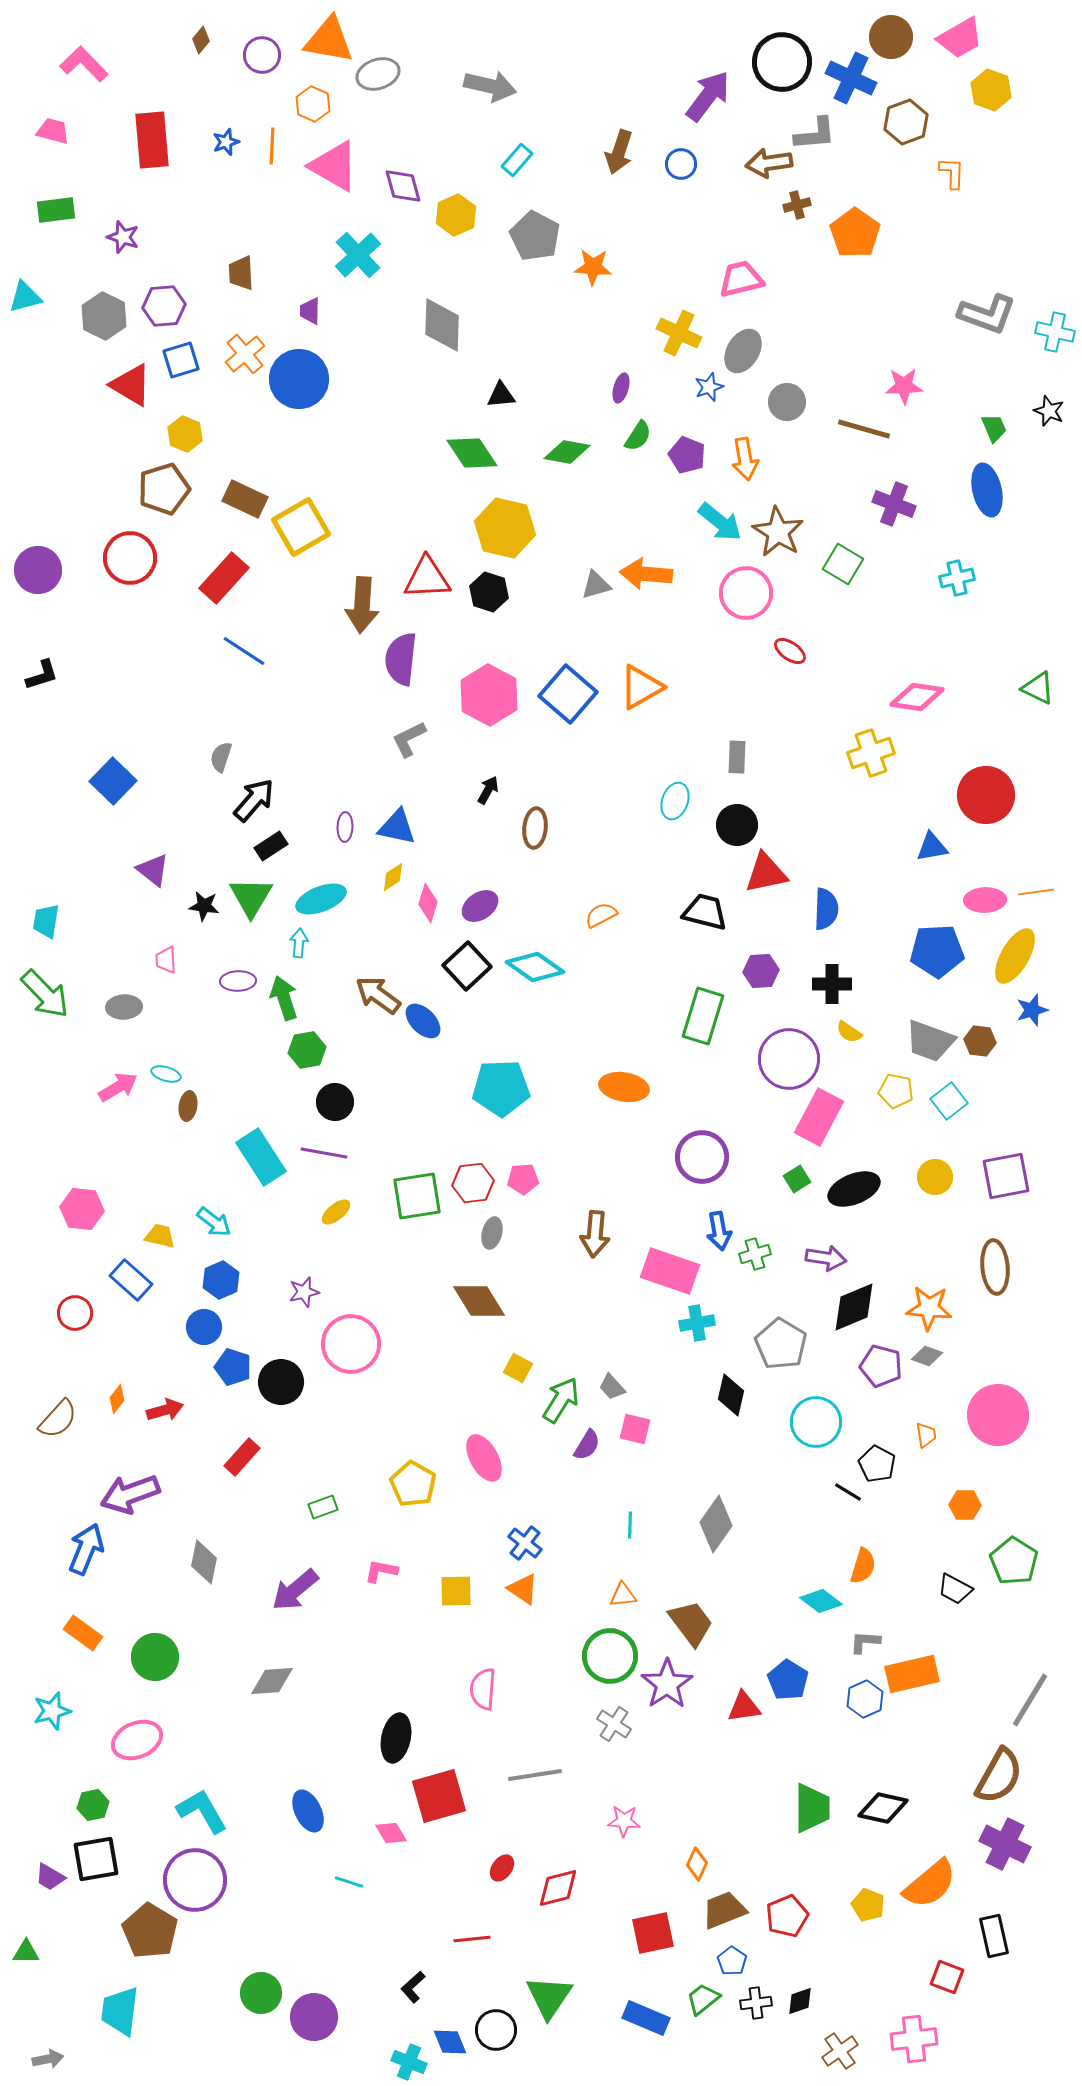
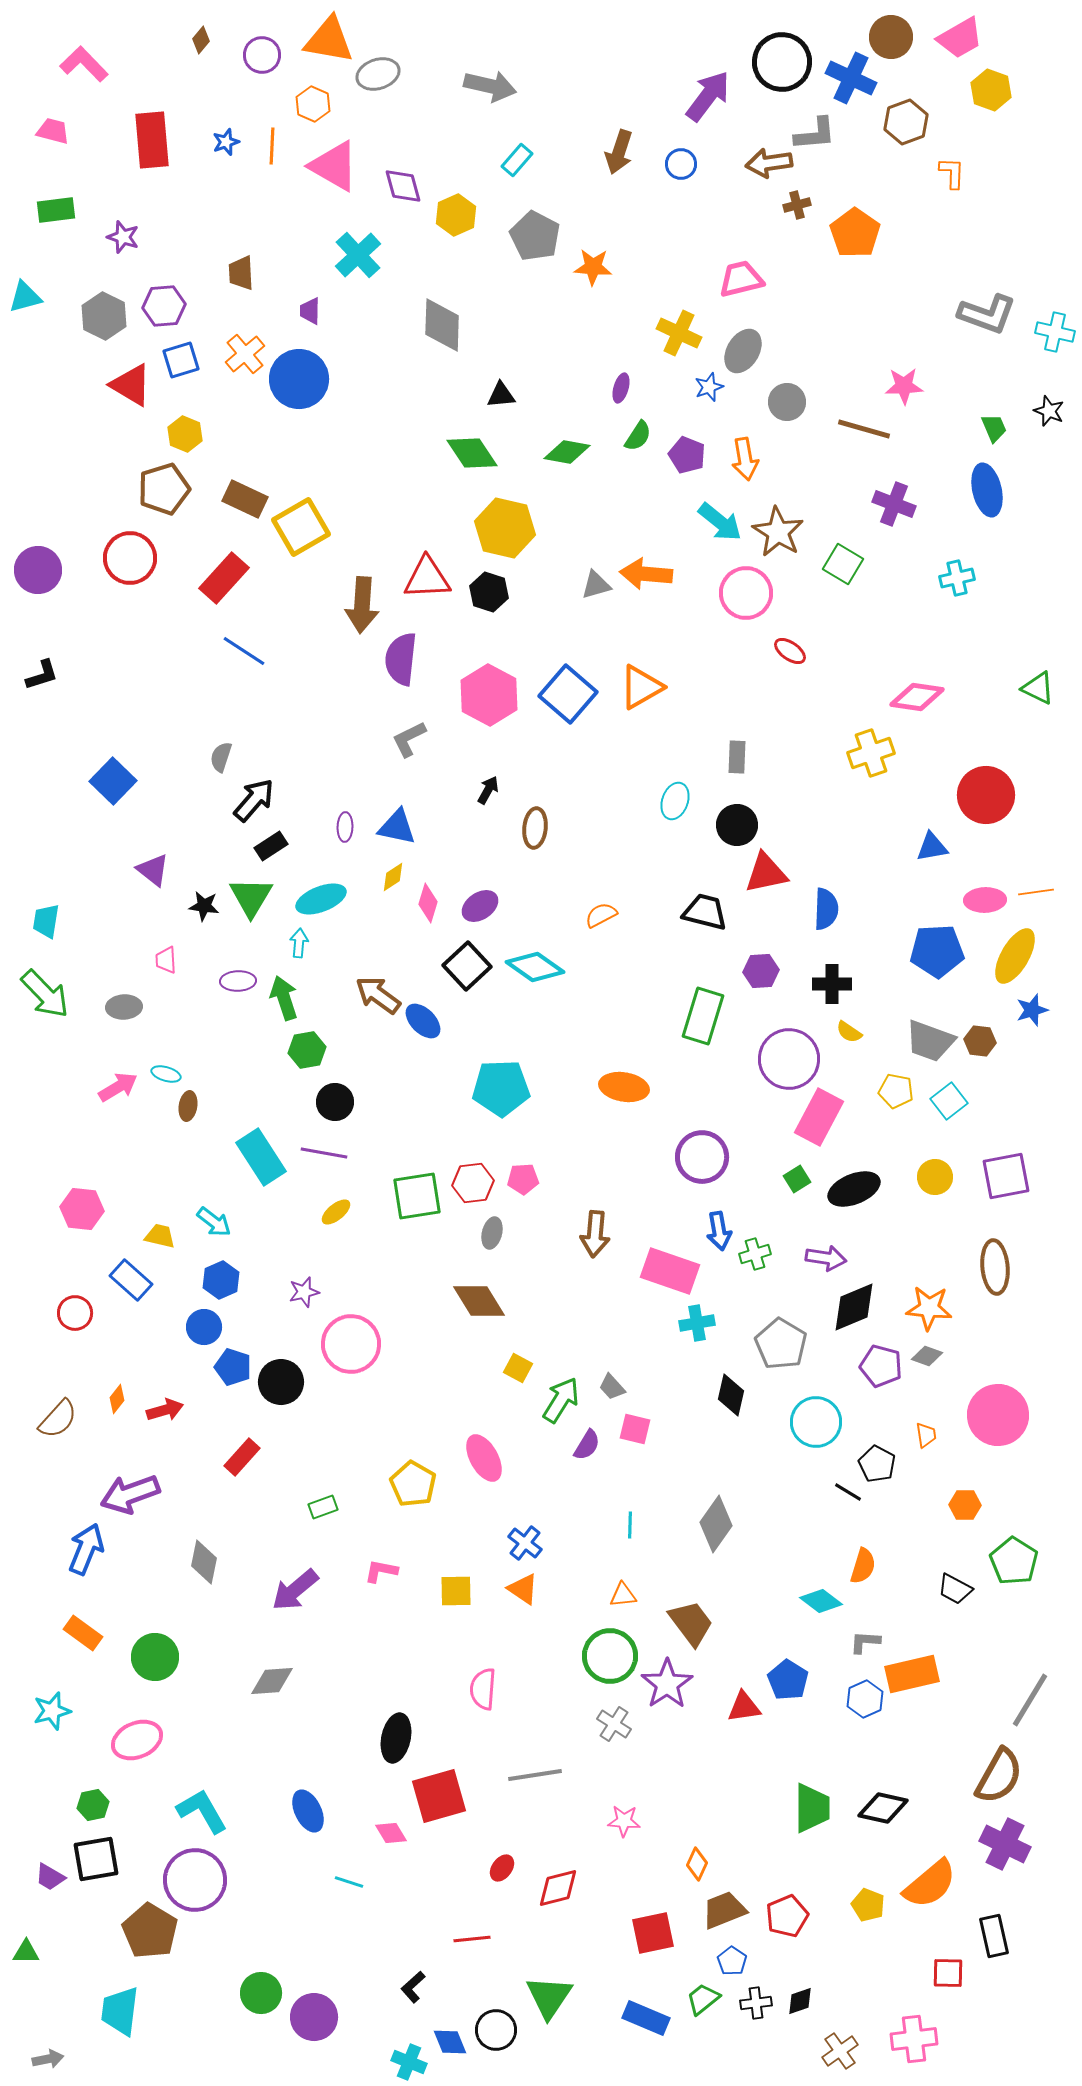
red square at (947, 1977): moved 1 px right, 4 px up; rotated 20 degrees counterclockwise
